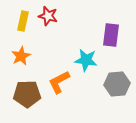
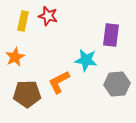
orange star: moved 6 px left, 1 px down
